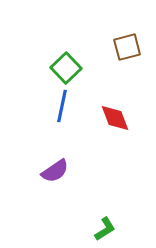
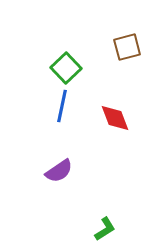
purple semicircle: moved 4 px right
